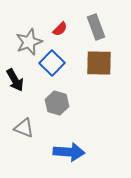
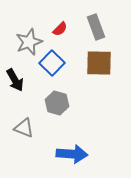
blue arrow: moved 3 px right, 2 px down
